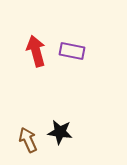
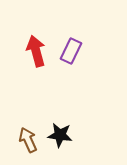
purple rectangle: moved 1 px left; rotated 75 degrees counterclockwise
black star: moved 3 px down
